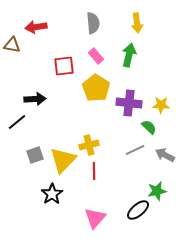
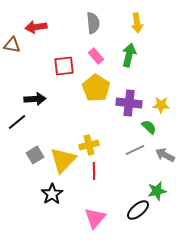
gray square: rotated 12 degrees counterclockwise
